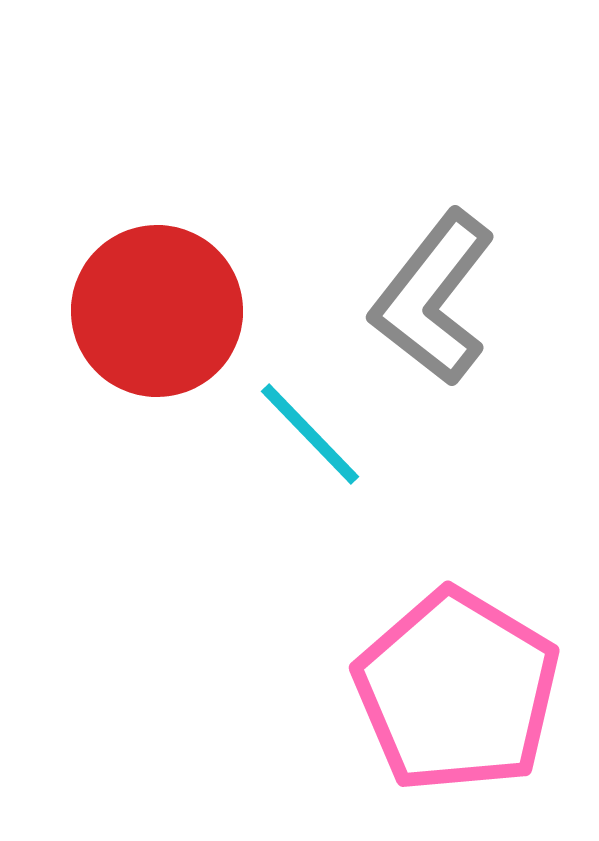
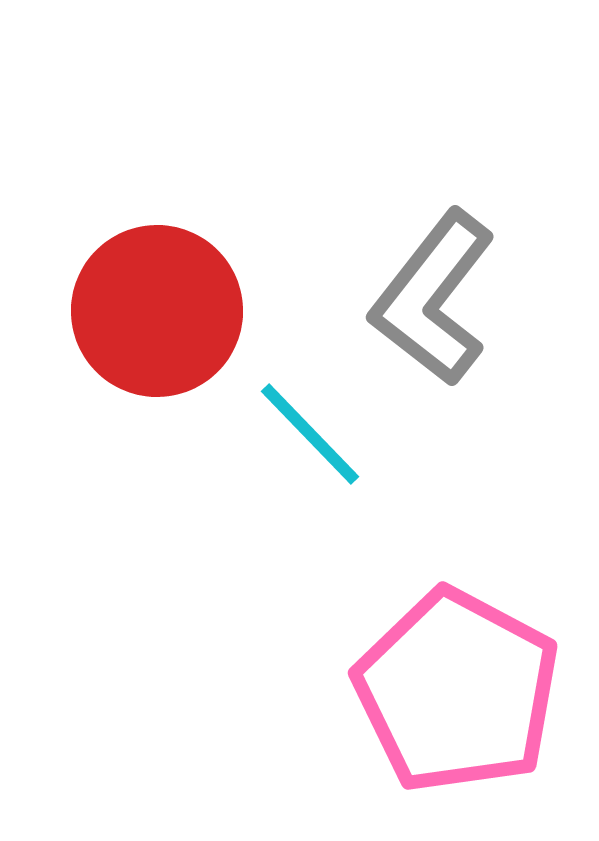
pink pentagon: rotated 3 degrees counterclockwise
